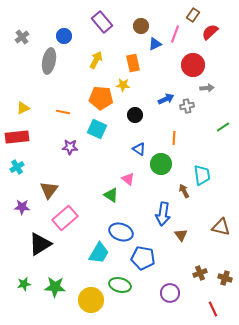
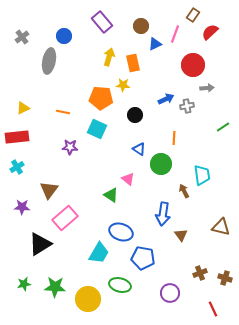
yellow arrow at (96, 60): moved 13 px right, 3 px up; rotated 12 degrees counterclockwise
yellow circle at (91, 300): moved 3 px left, 1 px up
